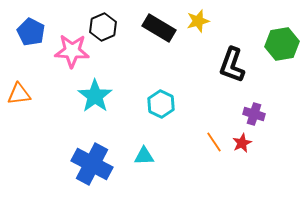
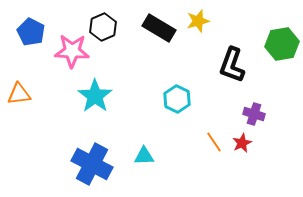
cyan hexagon: moved 16 px right, 5 px up
